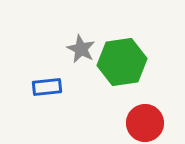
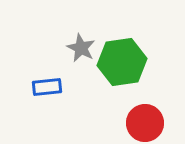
gray star: moved 1 px up
